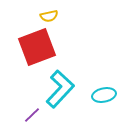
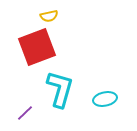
cyan L-shape: rotated 27 degrees counterclockwise
cyan ellipse: moved 1 px right, 4 px down
purple line: moved 7 px left, 2 px up
